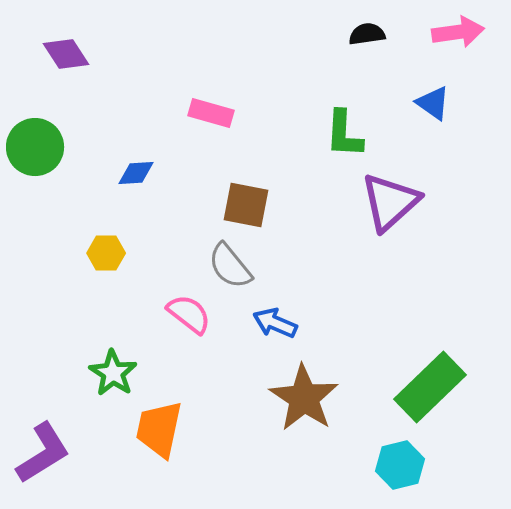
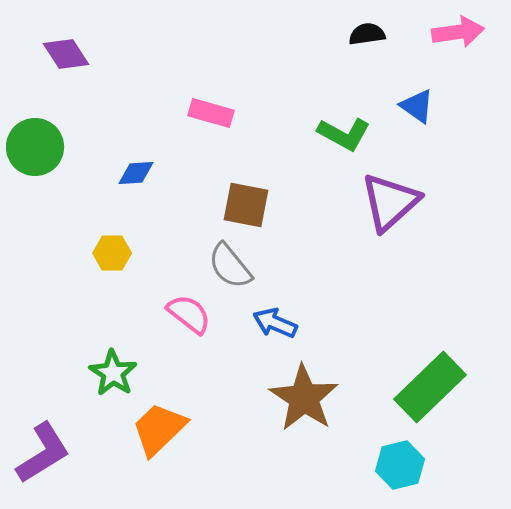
blue triangle: moved 16 px left, 3 px down
green L-shape: rotated 64 degrees counterclockwise
yellow hexagon: moved 6 px right
orange trapezoid: rotated 34 degrees clockwise
